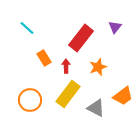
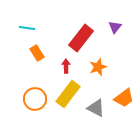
cyan line: rotated 35 degrees counterclockwise
orange rectangle: moved 7 px left, 5 px up
orange trapezoid: moved 1 px right, 2 px down
orange circle: moved 5 px right, 1 px up
